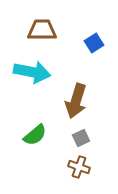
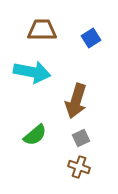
blue square: moved 3 px left, 5 px up
